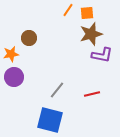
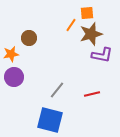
orange line: moved 3 px right, 15 px down
